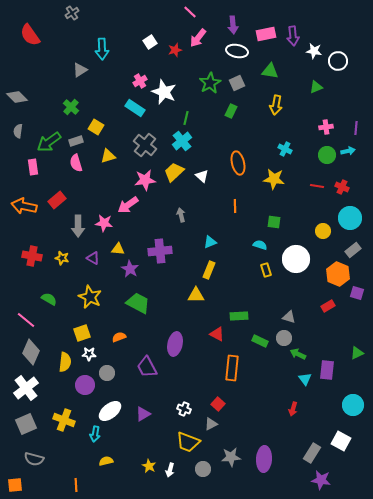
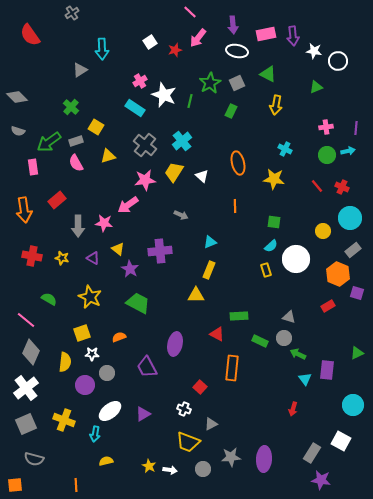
green triangle at (270, 71): moved 2 px left, 3 px down; rotated 18 degrees clockwise
white star at (164, 92): moved 3 px down
green line at (186, 118): moved 4 px right, 17 px up
gray semicircle at (18, 131): rotated 80 degrees counterclockwise
pink semicircle at (76, 163): rotated 12 degrees counterclockwise
yellow trapezoid at (174, 172): rotated 15 degrees counterclockwise
red line at (317, 186): rotated 40 degrees clockwise
orange arrow at (24, 206): moved 4 px down; rotated 110 degrees counterclockwise
gray arrow at (181, 215): rotated 128 degrees clockwise
cyan semicircle at (260, 245): moved 11 px right, 1 px down; rotated 120 degrees clockwise
yellow triangle at (118, 249): rotated 32 degrees clockwise
white star at (89, 354): moved 3 px right
red square at (218, 404): moved 18 px left, 17 px up
white arrow at (170, 470): rotated 96 degrees counterclockwise
